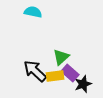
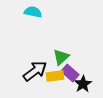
black arrow: rotated 100 degrees clockwise
black star: rotated 12 degrees counterclockwise
